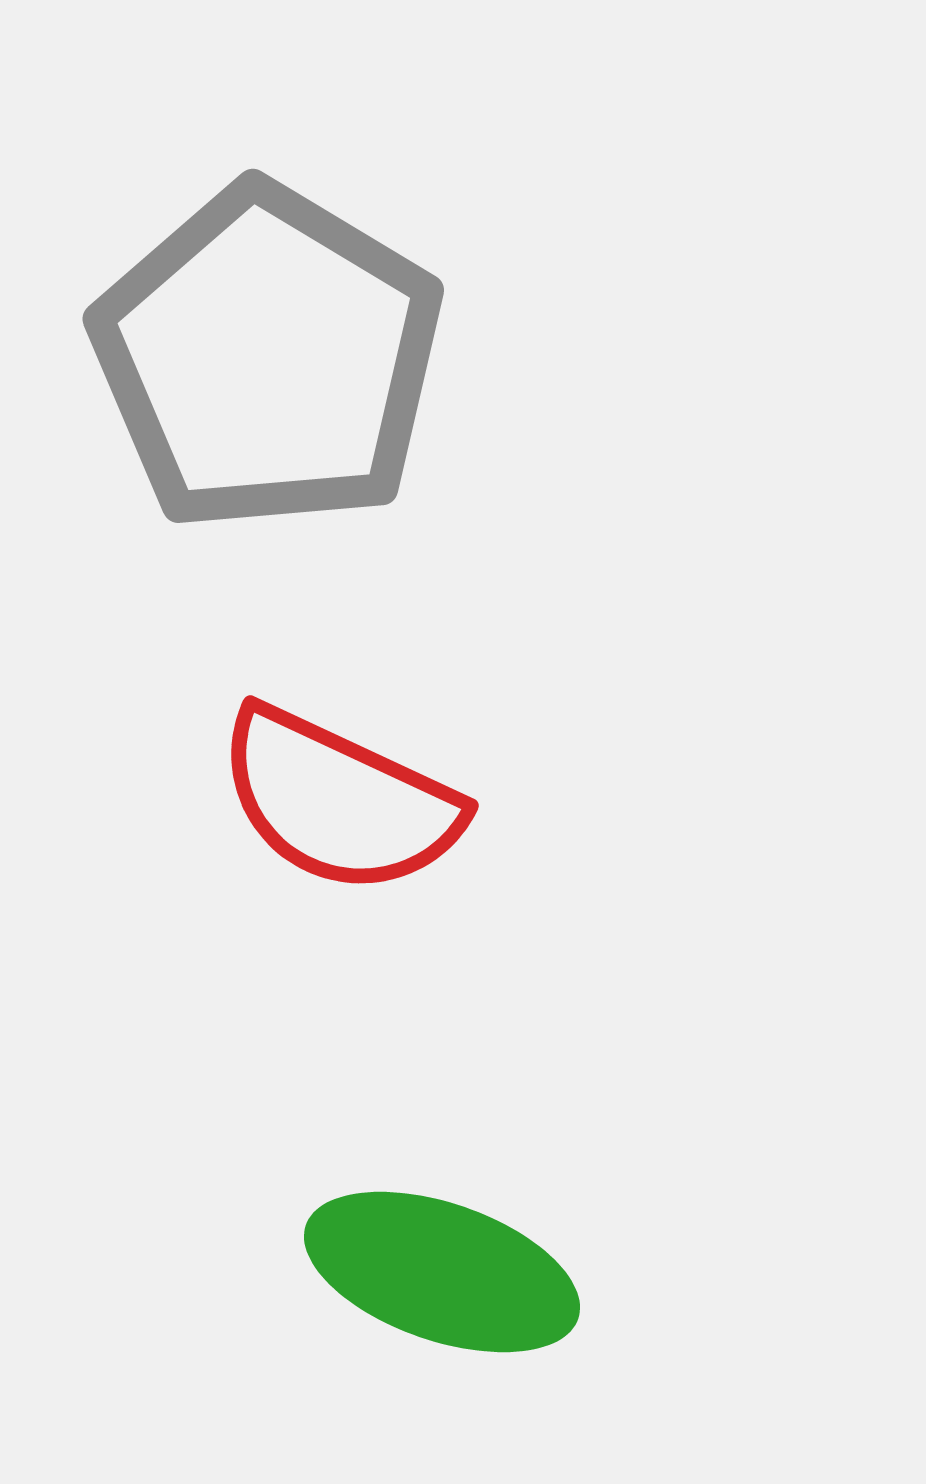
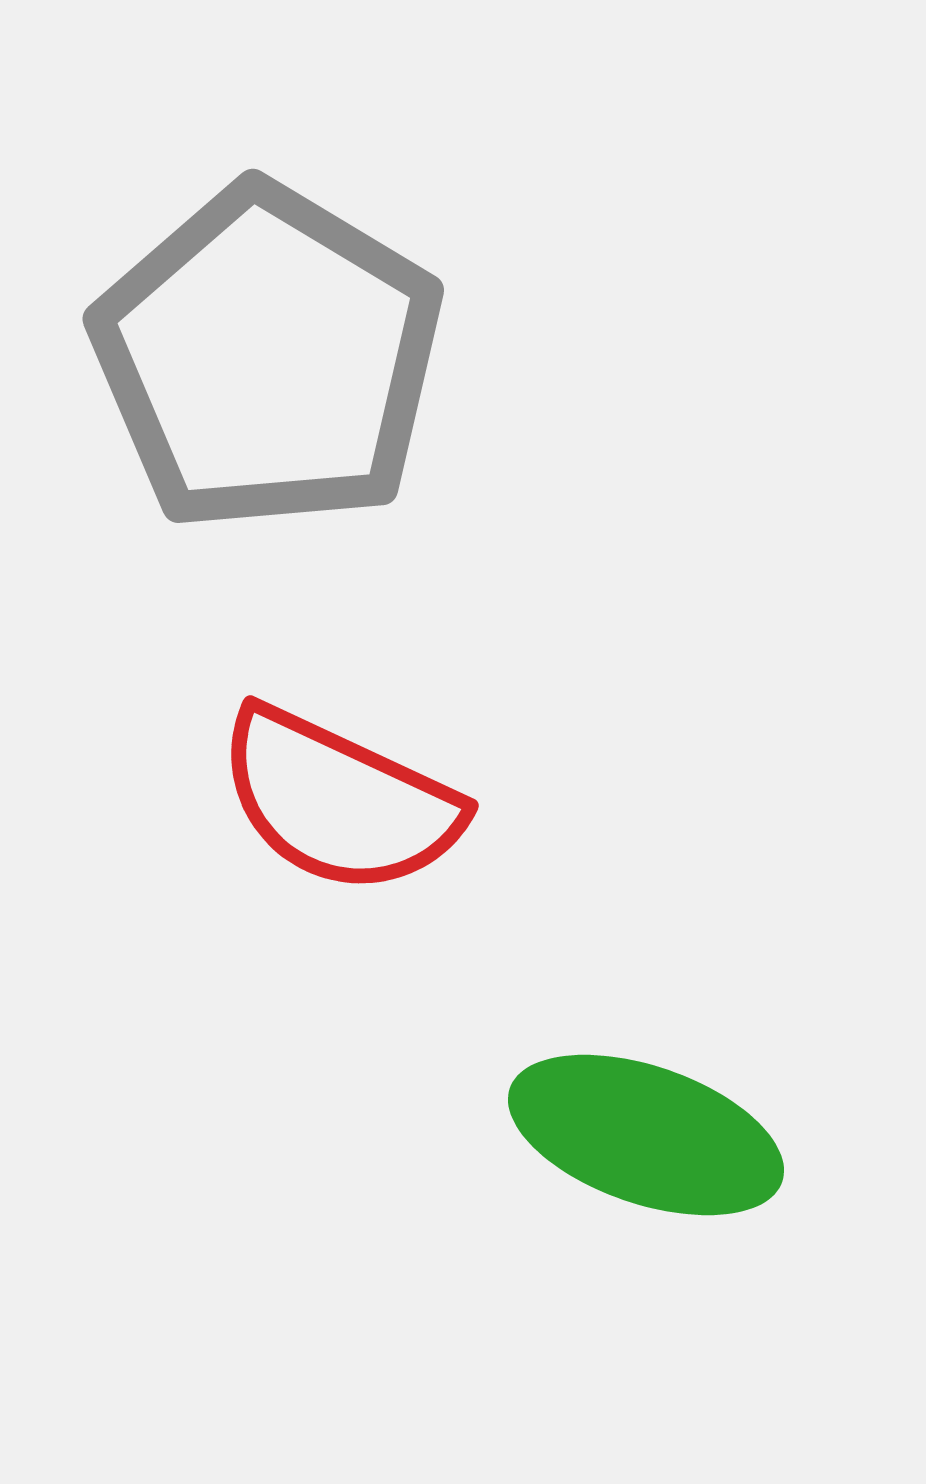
green ellipse: moved 204 px right, 137 px up
